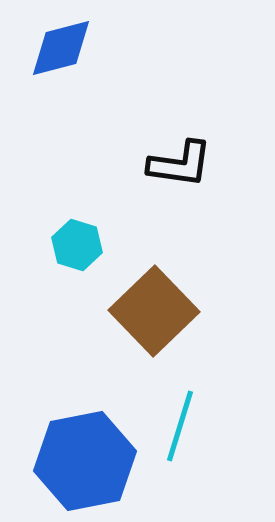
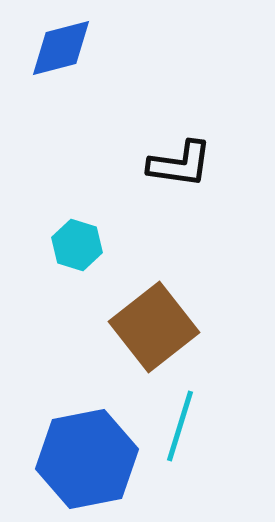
brown square: moved 16 px down; rotated 6 degrees clockwise
blue hexagon: moved 2 px right, 2 px up
